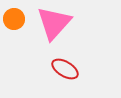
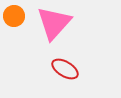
orange circle: moved 3 px up
